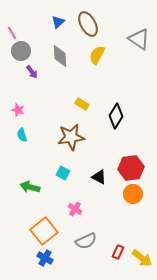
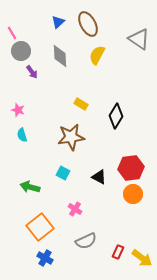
yellow rectangle: moved 1 px left
orange square: moved 4 px left, 4 px up
